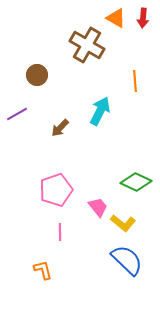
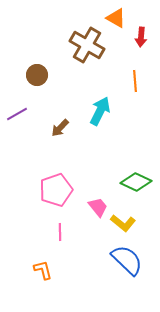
red arrow: moved 2 px left, 19 px down
